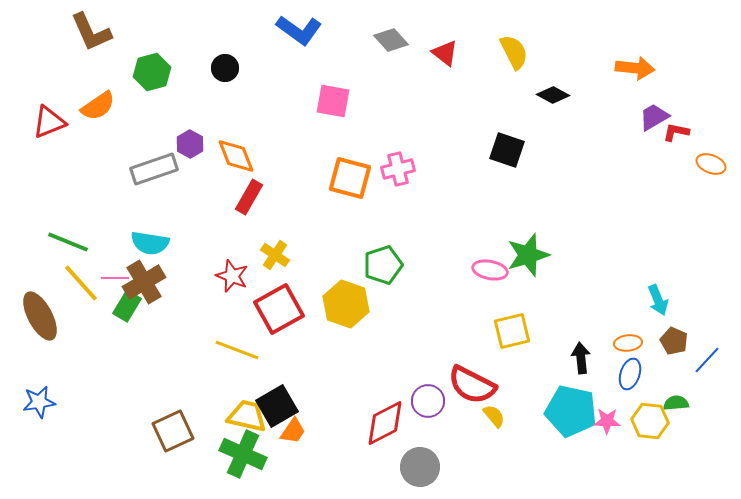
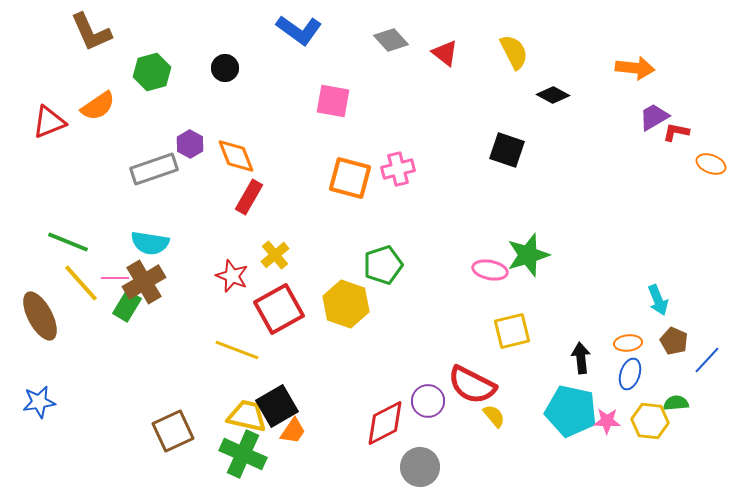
yellow cross at (275, 255): rotated 16 degrees clockwise
